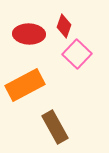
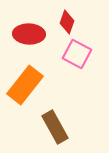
red diamond: moved 3 px right, 4 px up
pink square: rotated 16 degrees counterclockwise
orange rectangle: rotated 24 degrees counterclockwise
